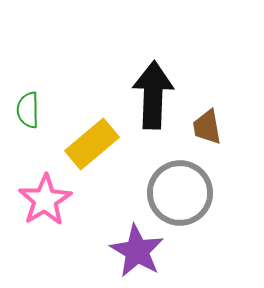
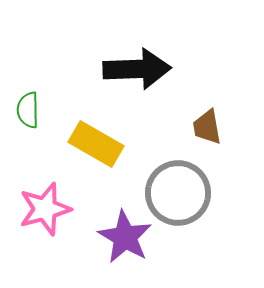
black arrow: moved 16 px left, 26 px up; rotated 86 degrees clockwise
yellow rectangle: moved 4 px right; rotated 70 degrees clockwise
gray circle: moved 2 px left
pink star: moved 9 px down; rotated 16 degrees clockwise
purple star: moved 12 px left, 14 px up
